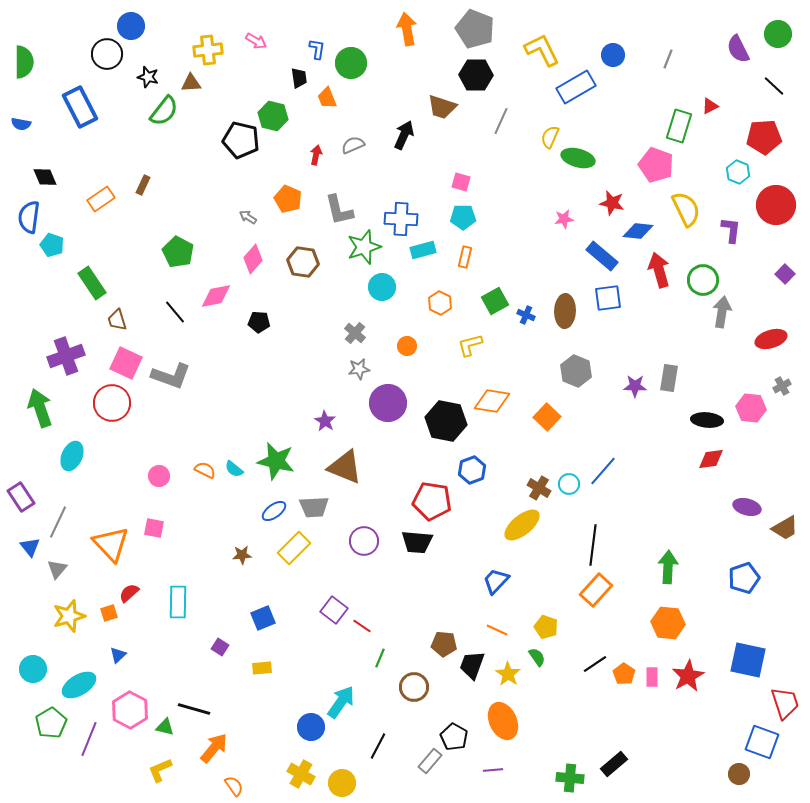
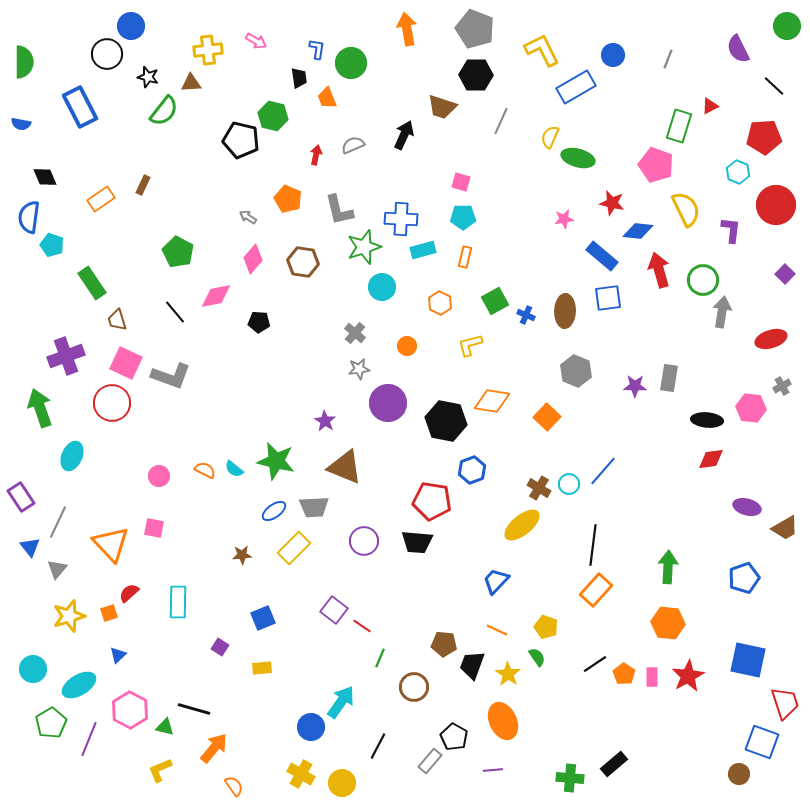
green circle at (778, 34): moved 9 px right, 8 px up
